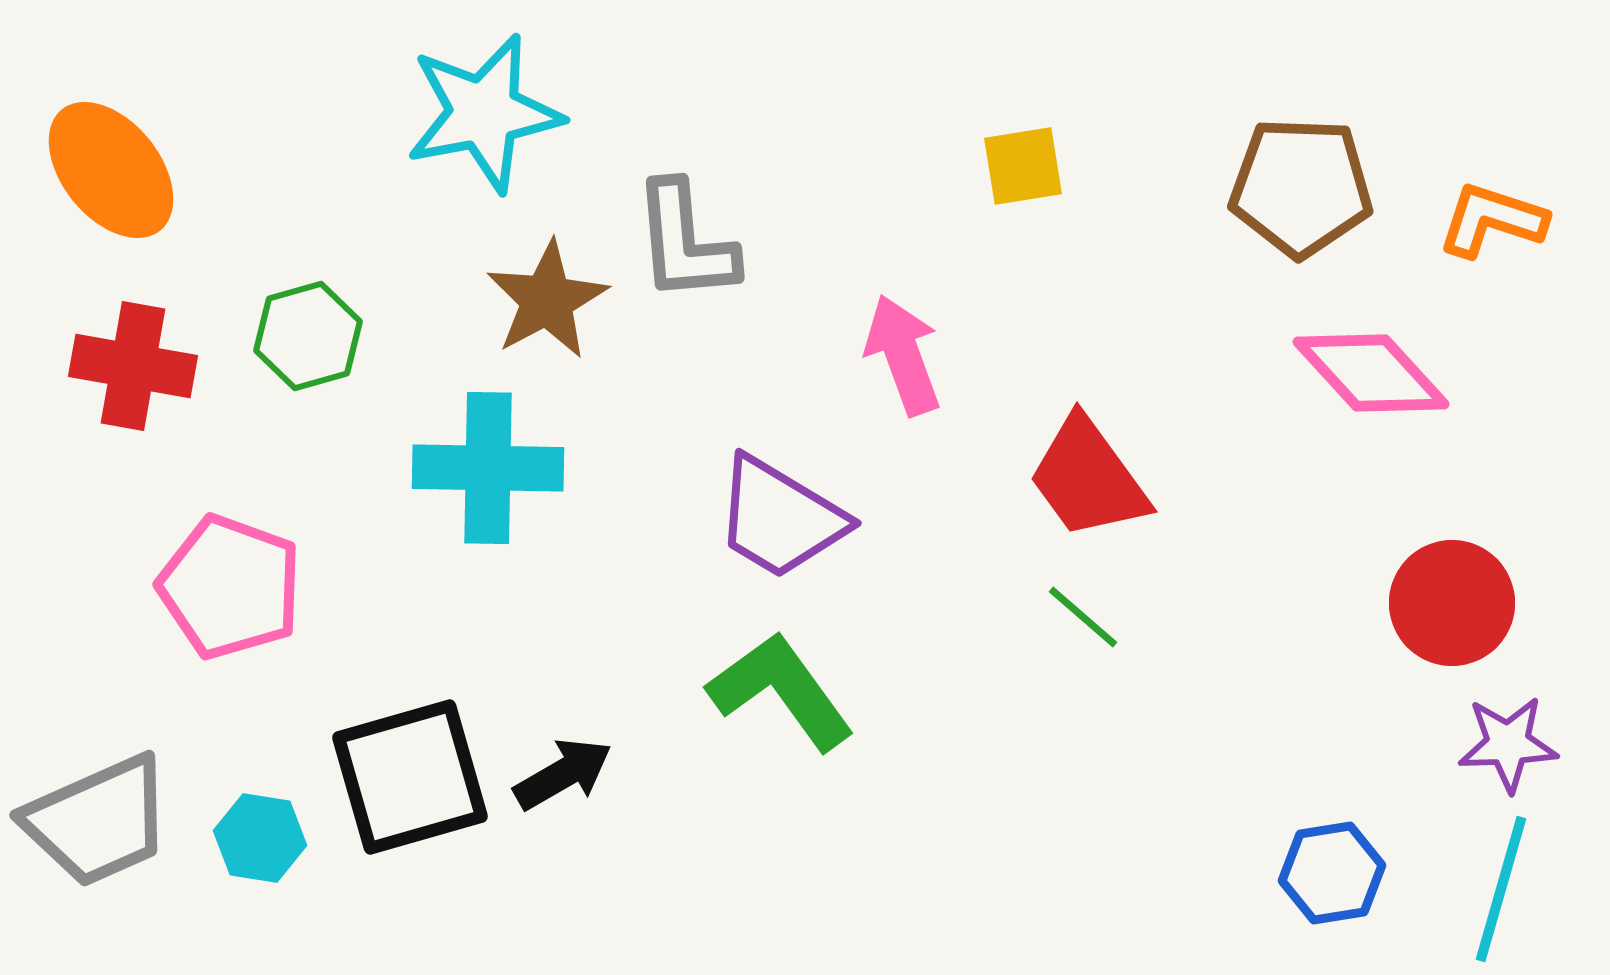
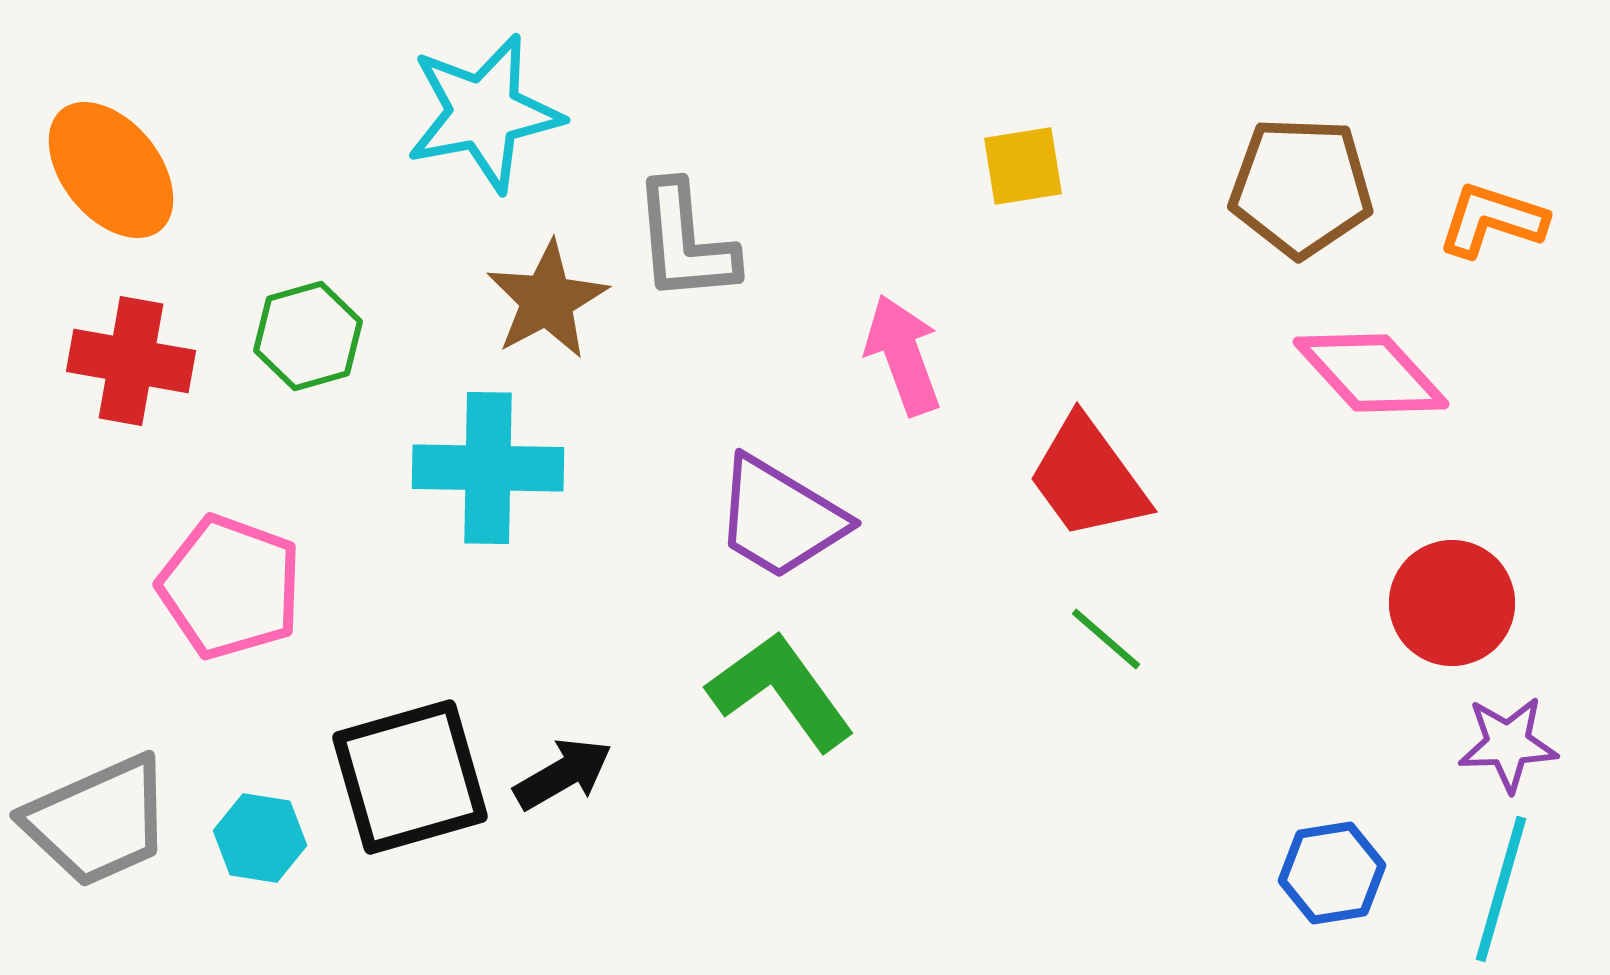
red cross: moved 2 px left, 5 px up
green line: moved 23 px right, 22 px down
